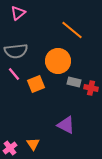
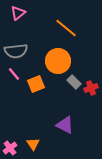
orange line: moved 6 px left, 2 px up
gray rectangle: rotated 32 degrees clockwise
red cross: rotated 32 degrees counterclockwise
purple triangle: moved 1 px left
